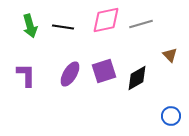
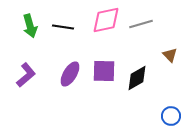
purple square: rotated 20 degrees clockwise
purple L-shape: rotated 50 degrees clockwise
